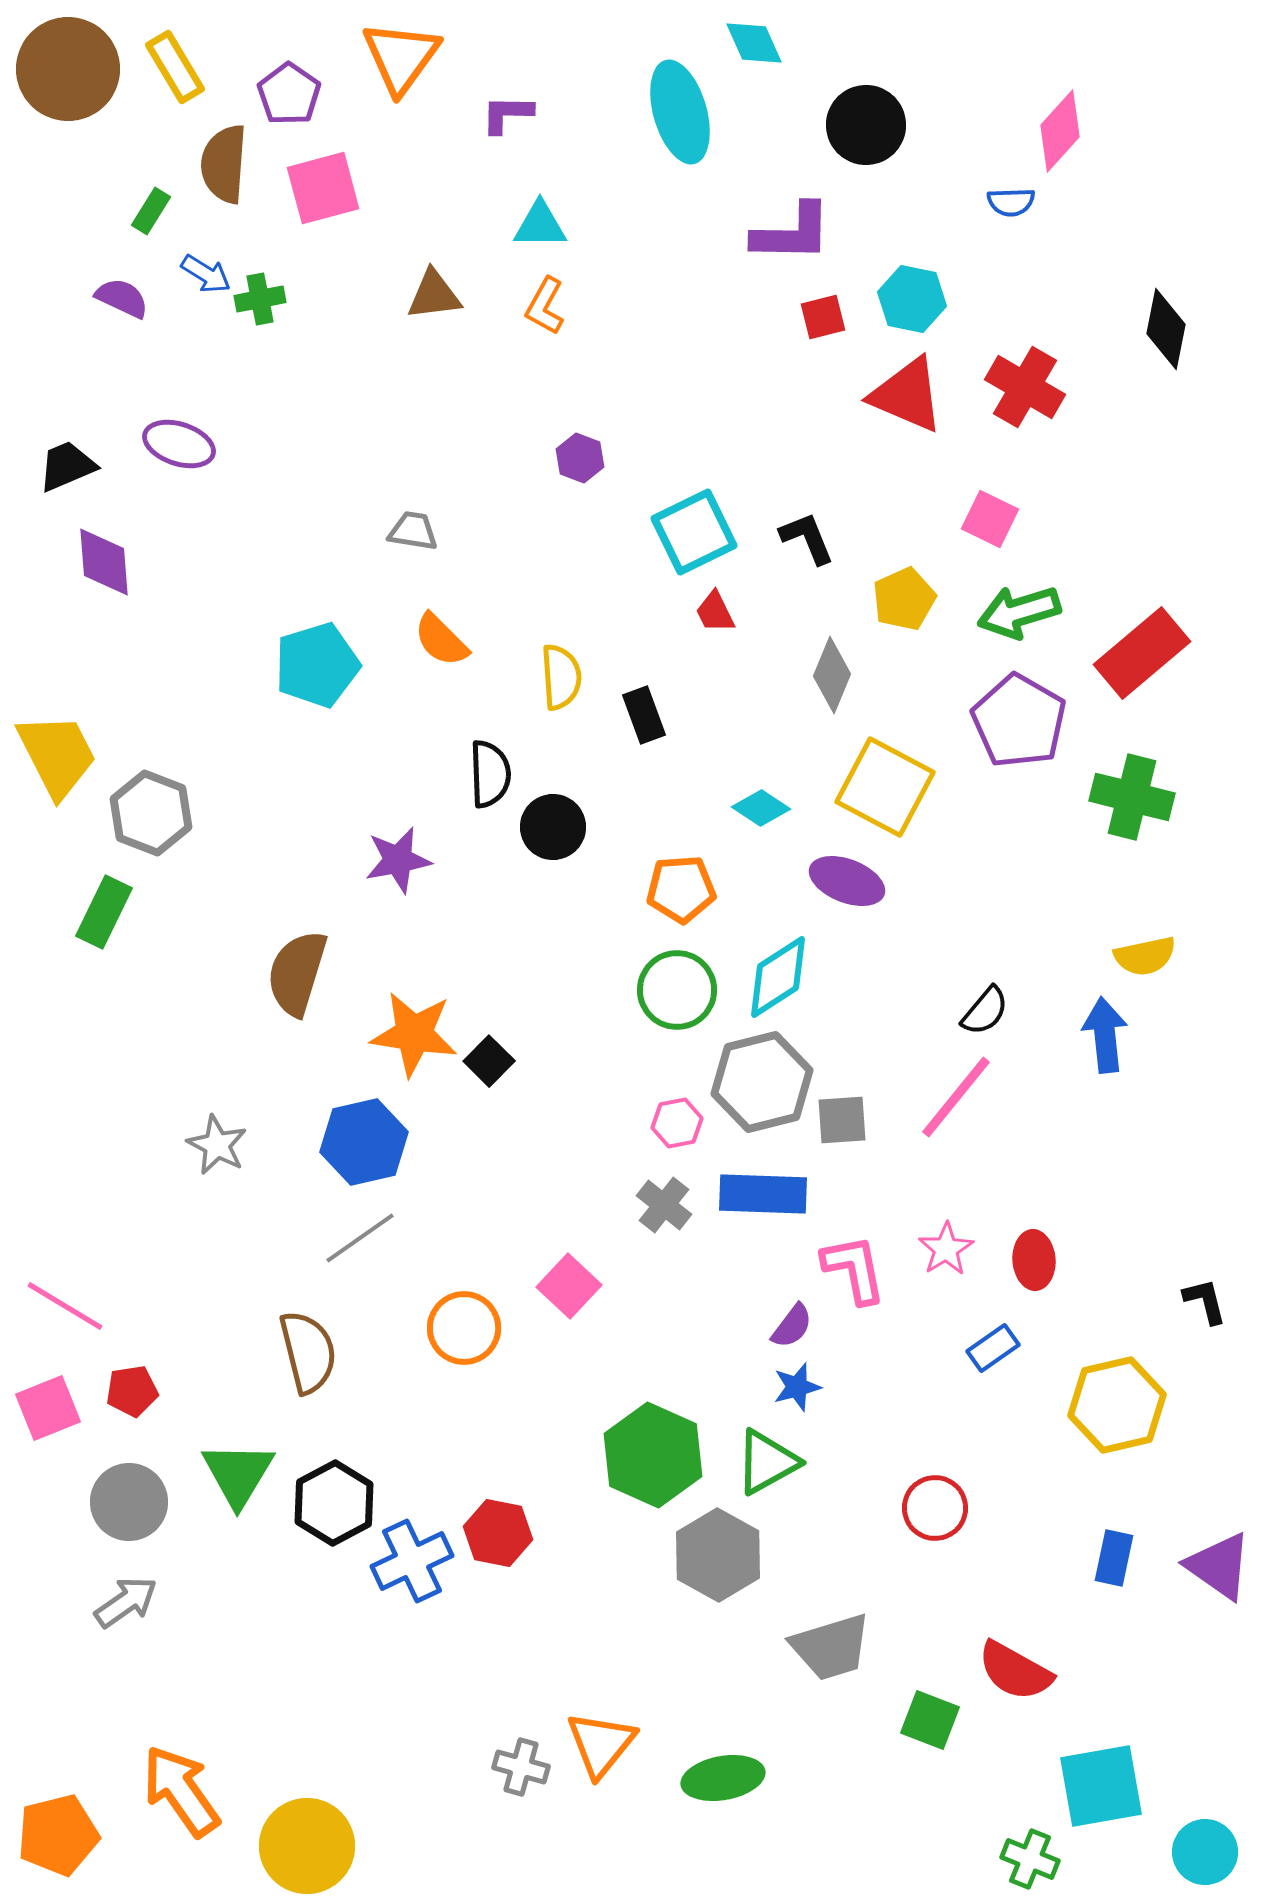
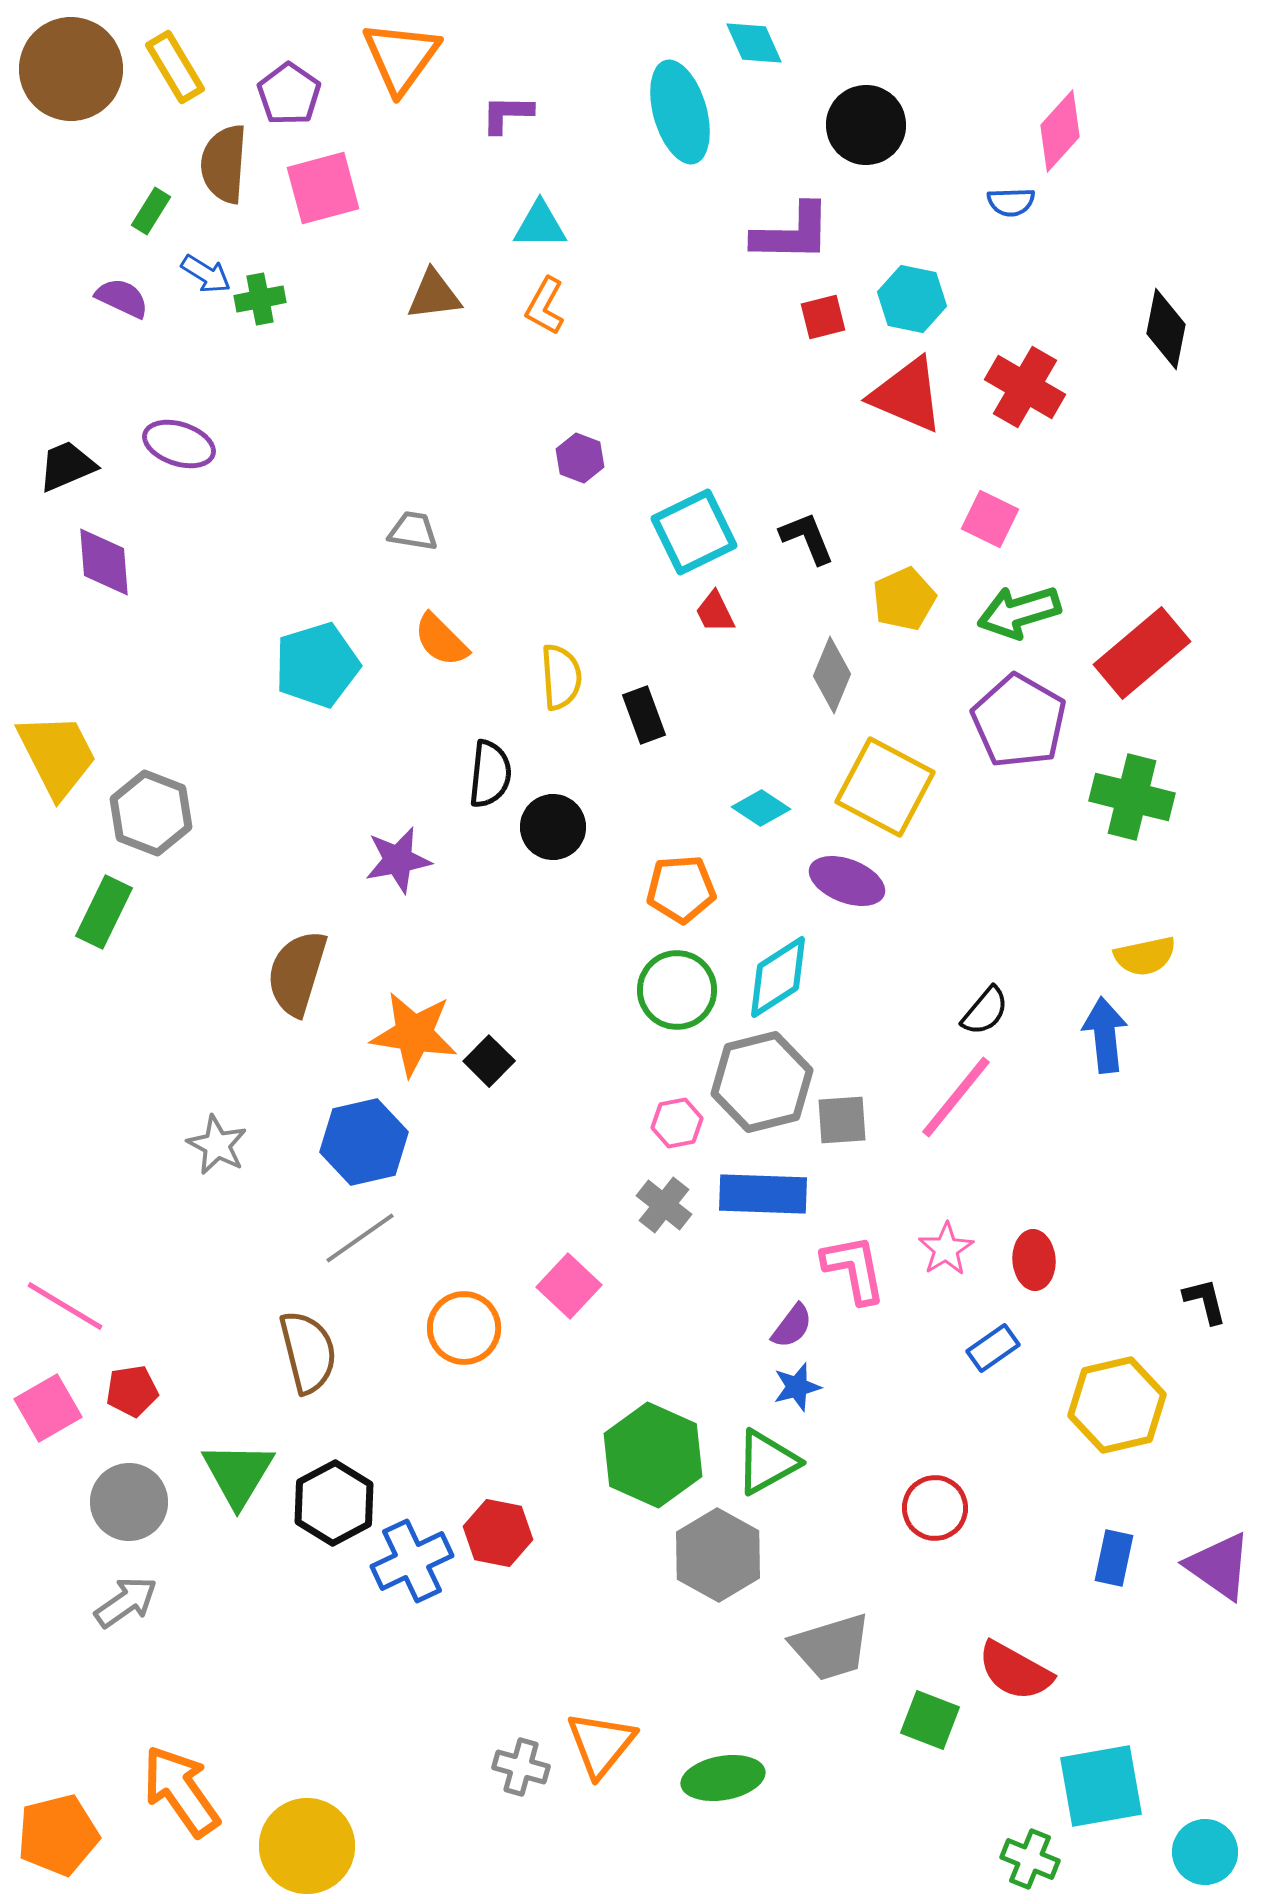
brown circle at (68, 69): moved 3 px right
black semicircle at (490, 774): rotated 8 degrees clockwise
pink square at (48, 1408): rotated 8 degrees counterclockwise
